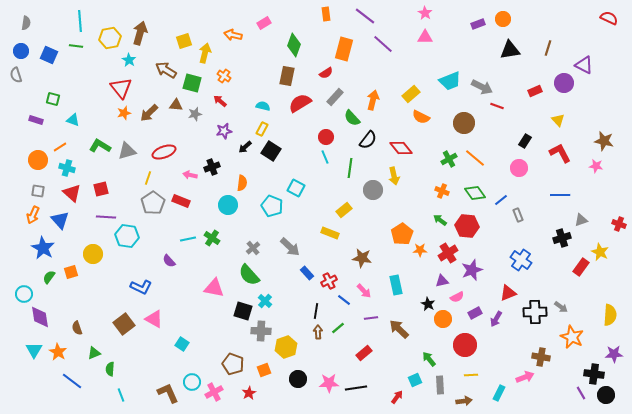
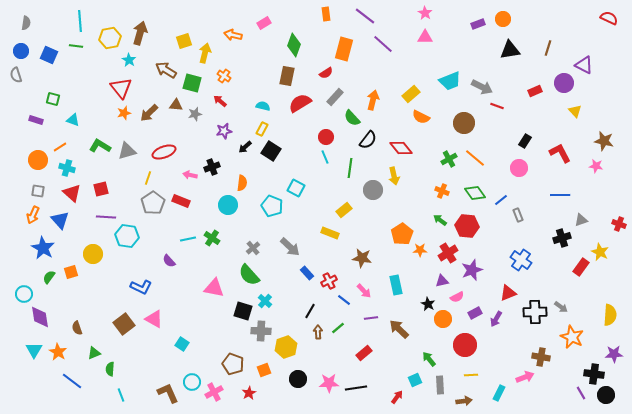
yellow triangle at (558, 120): moved 17 px right, 9 px up
black line at (316, 311): moved 6 px left; rotated 21 degrees clockwise
